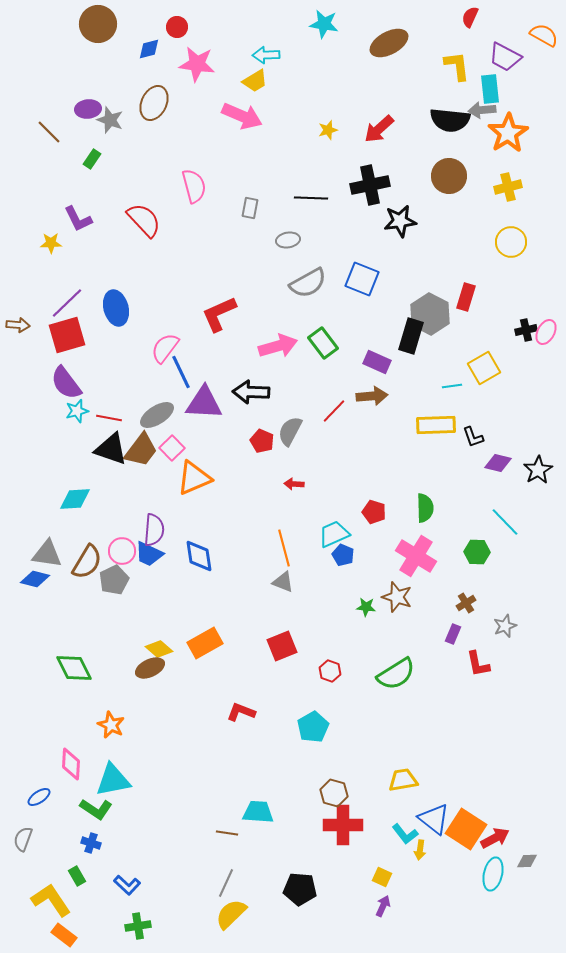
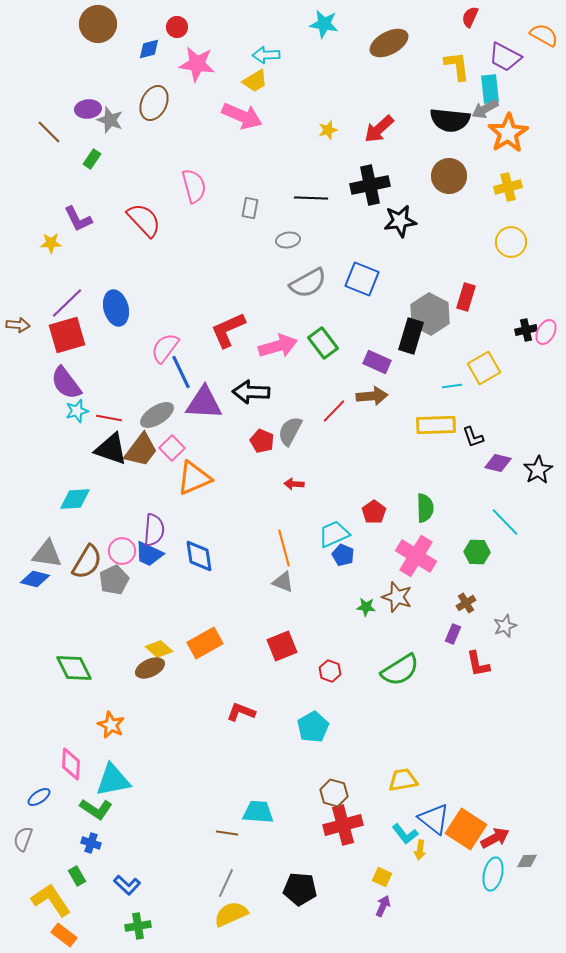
gray arrow at (482, 110): moved 3 px right, 1 px up; rotated 24 degrees counterclockwise
red L-shape at (219, 314): moved 9 px right, 16 px down
red pentagon at (374, 512): rotated 20 degrees clockwise
green semicircle at (396, 674): moved 4 px right, 4 px up
red cross at (343, 825): rotated 15 degrees counterclockwise
yellow semicircle at (231, 914): rotated 20 degrees clockwise
